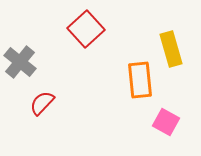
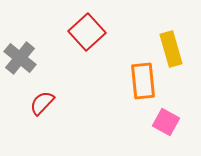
red square: moved 1 px right, 3 px down
gray cross: moved 4 px up
orange rectangle: moved 3 px right, 1 px down
